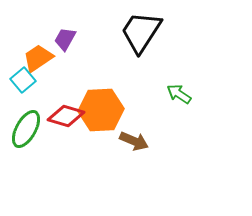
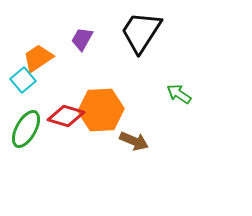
purple trapezoid: moved 17 px right
